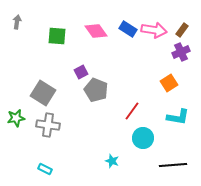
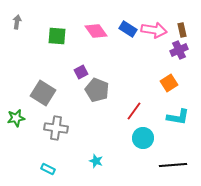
brown rectangle: rotated 48 degrees counterclockwise
purple cross: moved 2 px left, 2 px up
gray pentagon: moved 1 px right
red line: moved 2 px right
gray cross: moved 8 px right, 3 px down
cyan star: moved 16 px left
cyan rectangle: moved 3 px right
